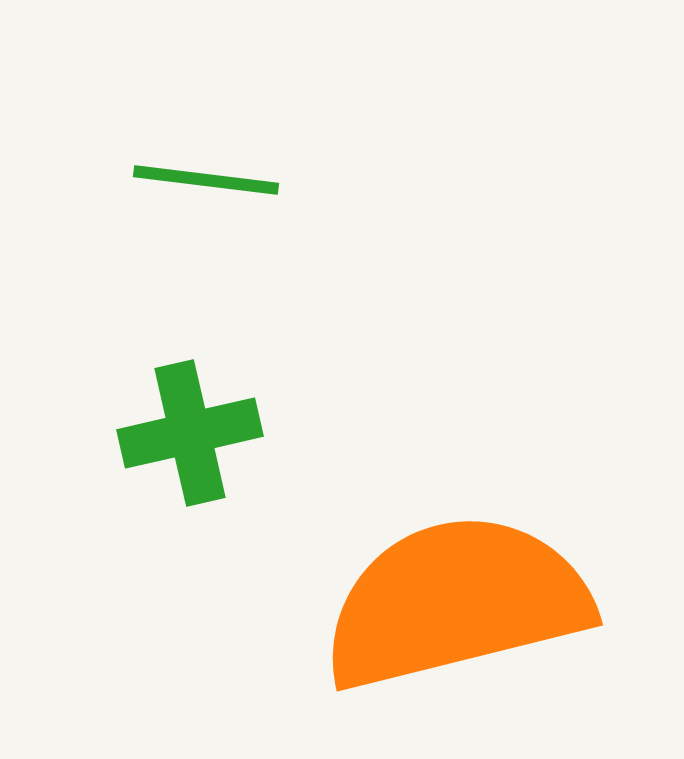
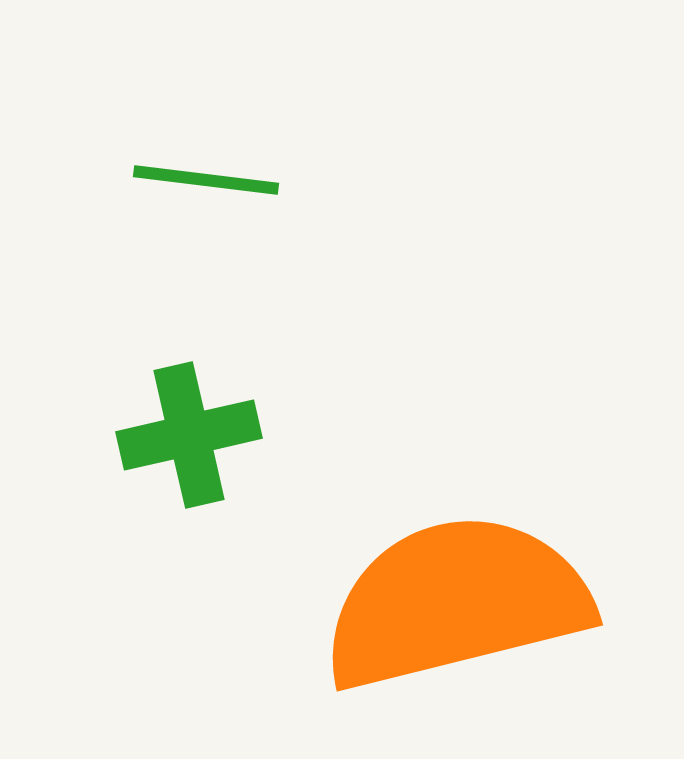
green cross: moved 1 px left, 2 px down
